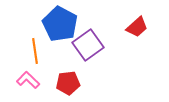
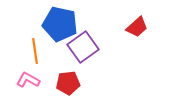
blue pentagon: rotated 16 degrees counterclockwise
purple square: moved 5 px left, 2 px down
pink L-shape: rotated 15 degrees counterclockwise
